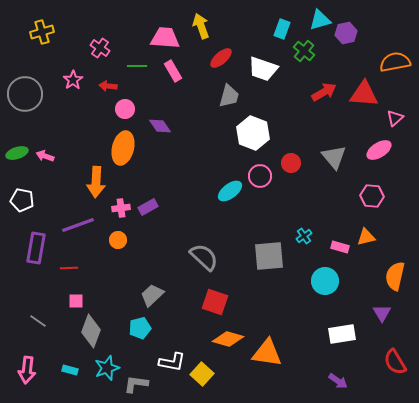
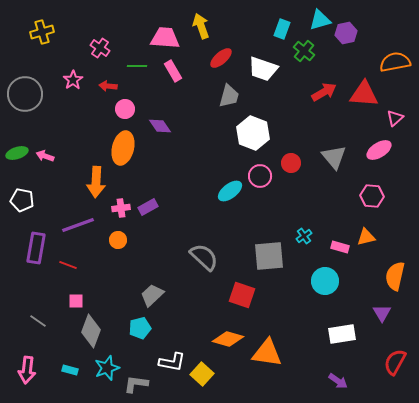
red line at (69, 268): moved 1 px left, 3 px up; rotated 24 degrees clockwise
red square at (215, 302): moved 27 px right, 7 px up
red semicircle at (395, 362): rotated 60 degrees clockwise
